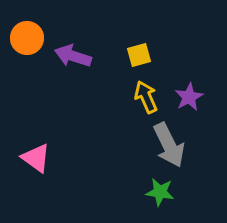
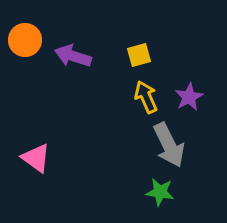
orange circle: moved 2 px left, 2 px down
